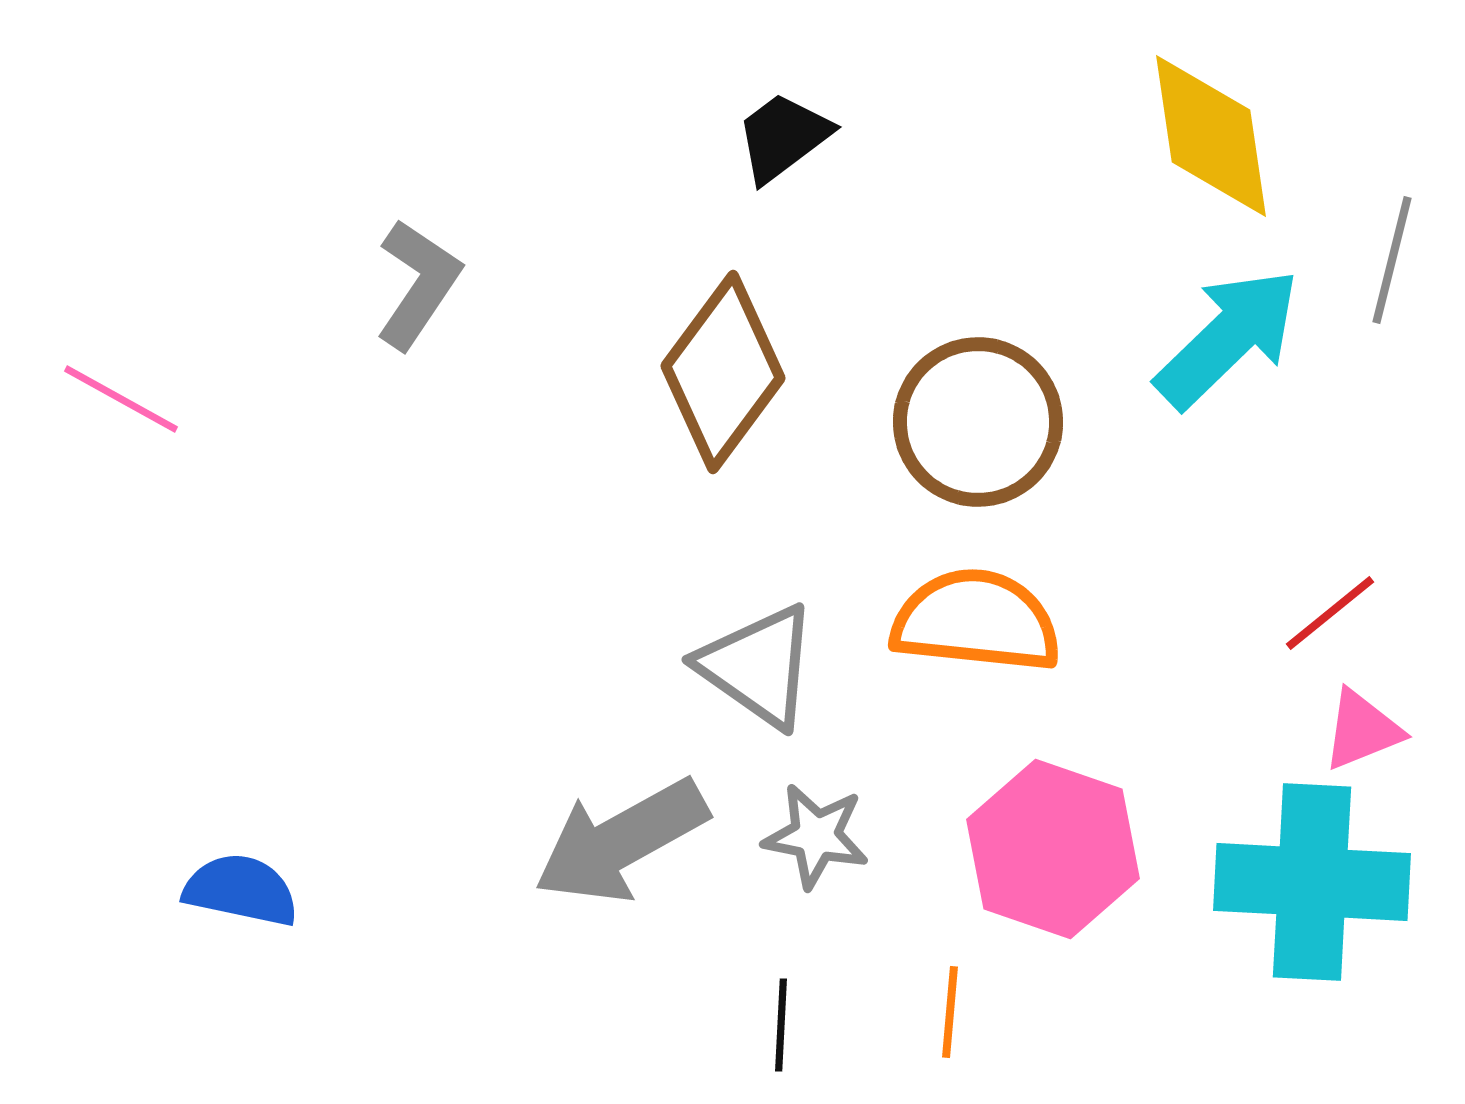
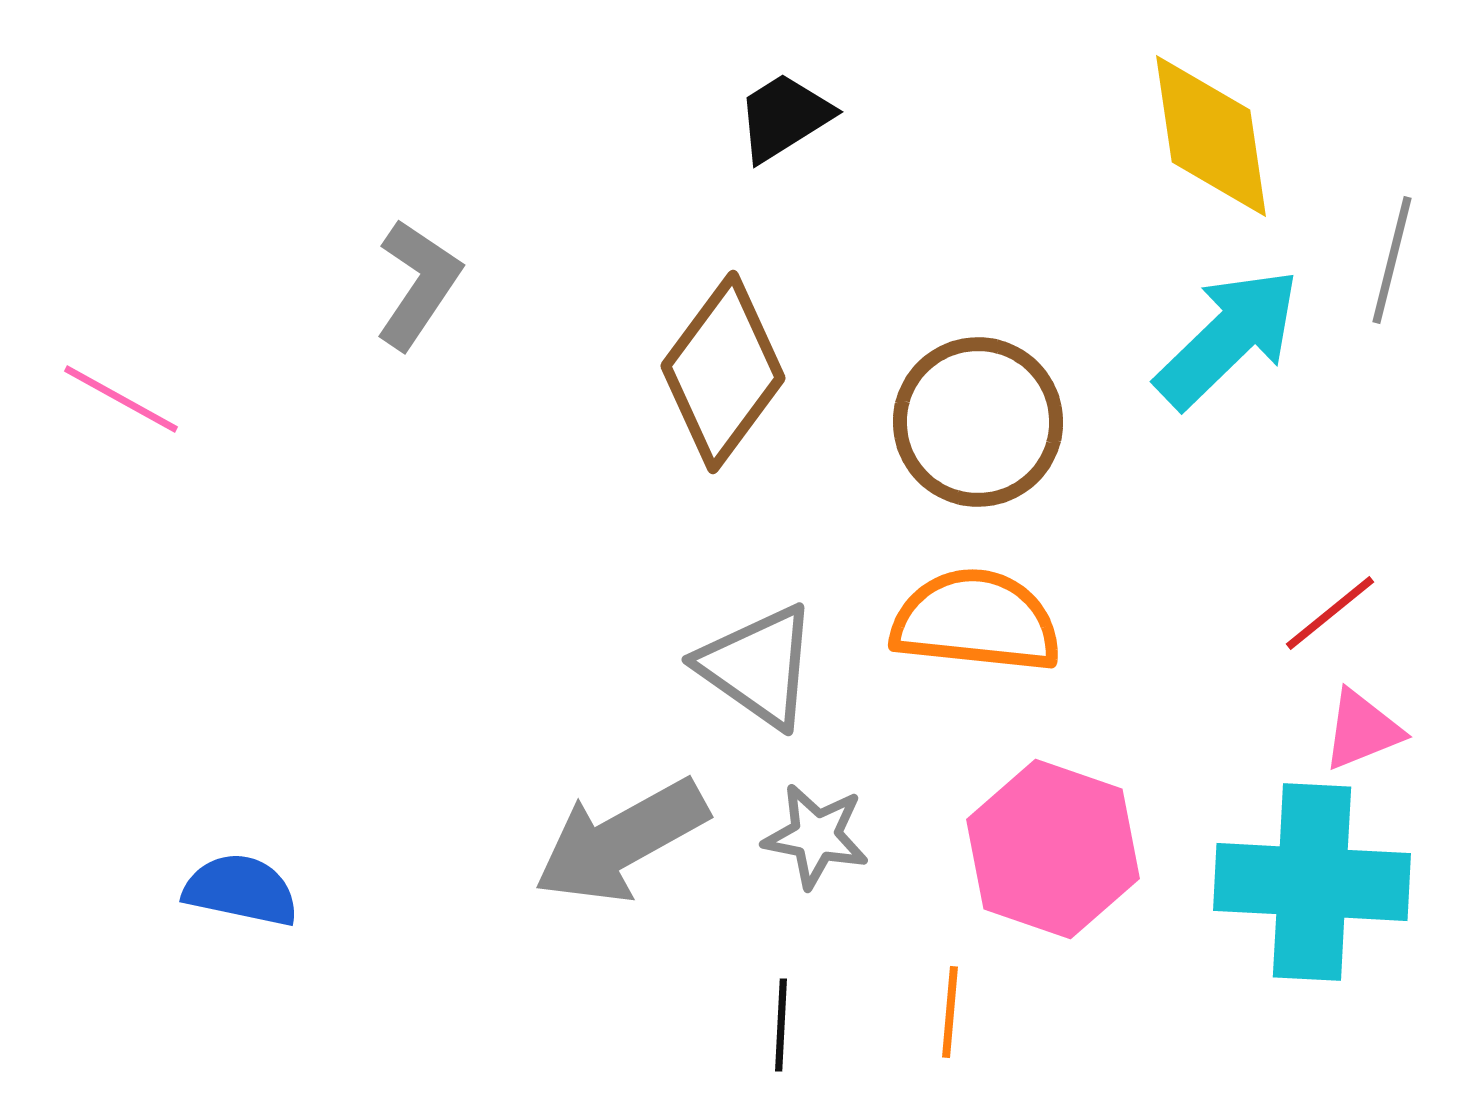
black trapezoid: moved 1 px right, 20 px up; rotated 5 degrees clockwise
